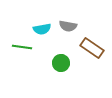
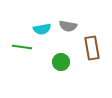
brown rectangle: rotated 45 degrees clockwise
green circle: moved 1 px up
